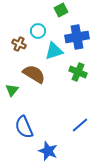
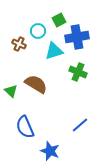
green square: moved 2 px left, 10 px down
brown semicircle: moved 2 px right, 10 px down
green triangle: moved 1 px left, 1 px down; rotated 24 degrees counterclockwise
blue semicircle: moved 1 px right
blue star: moved 2 px right
